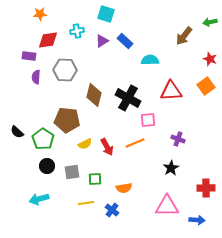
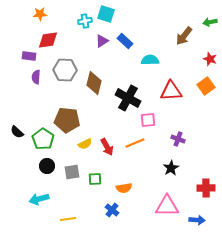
cyan cross: moved 8 px right, 10 px up
brown diamond: moved 12 px up
yellow line: moved 18 px left, 16 px down
